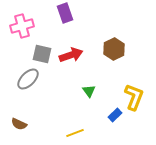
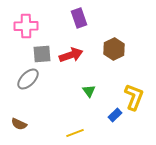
purple rectangle: moved 14 px right, 5 px down
pink cross: moved 4 px right; rotated 15 degrees clockwise
gray square: rotated 18 degrees counterclockwise
